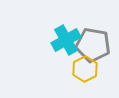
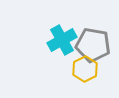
cyan cross: moved 4 px left
